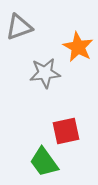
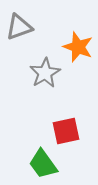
orange star: rotated 8 degrees counterclockwise
gray star: rotated 24 degrees counterclockwise
green trapezoid: moved 1 px left, 2 px down
